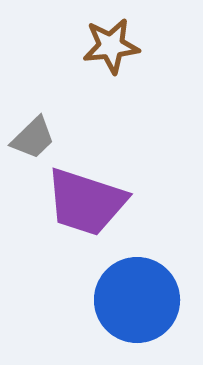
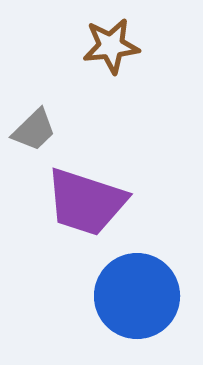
gray trapezoid: moved 1 px right, 8 px up
blue circle: moved 4 px up
